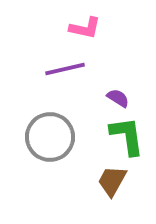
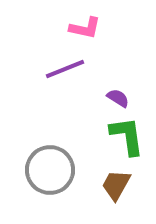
purple line: rotated 9 degrees counterclockwise
gray circle: moved 33 px down
brown trapezoid: moved 4 px right, 4 px down
